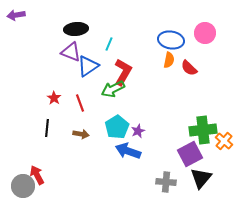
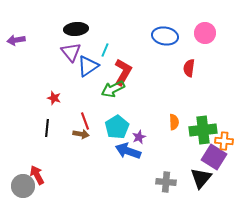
purple arrow: moved 25 px down
blue ellipse: moved 6 px left, 4 px up
cyan line: moved 4 px left, 6 px down
purple triangle: rotated 30 degrees clockwise
orange semicircle: moved 5 px right, 62 px down; rotated 14 degrees counterclockwise
red semicircle: rotated 54 degrees clockwise
red star: rotated 16 degrees counterclockwise
red line: moved 5 px right, 18 px down
purple star: moved 1 px right, 6 px down
orange cross: rotated 36 degrees counterclockwise
purple square: moved 24 px right, 3 px down; rotated 30 degrees counterclockwise
